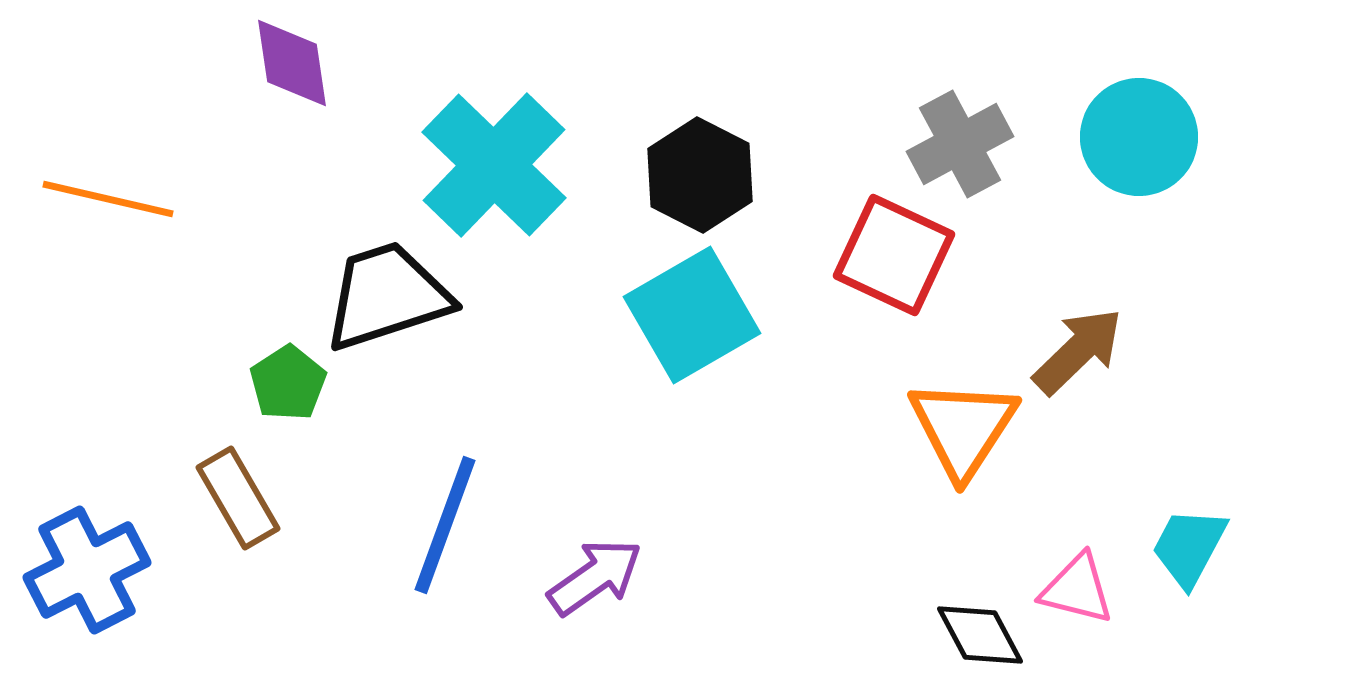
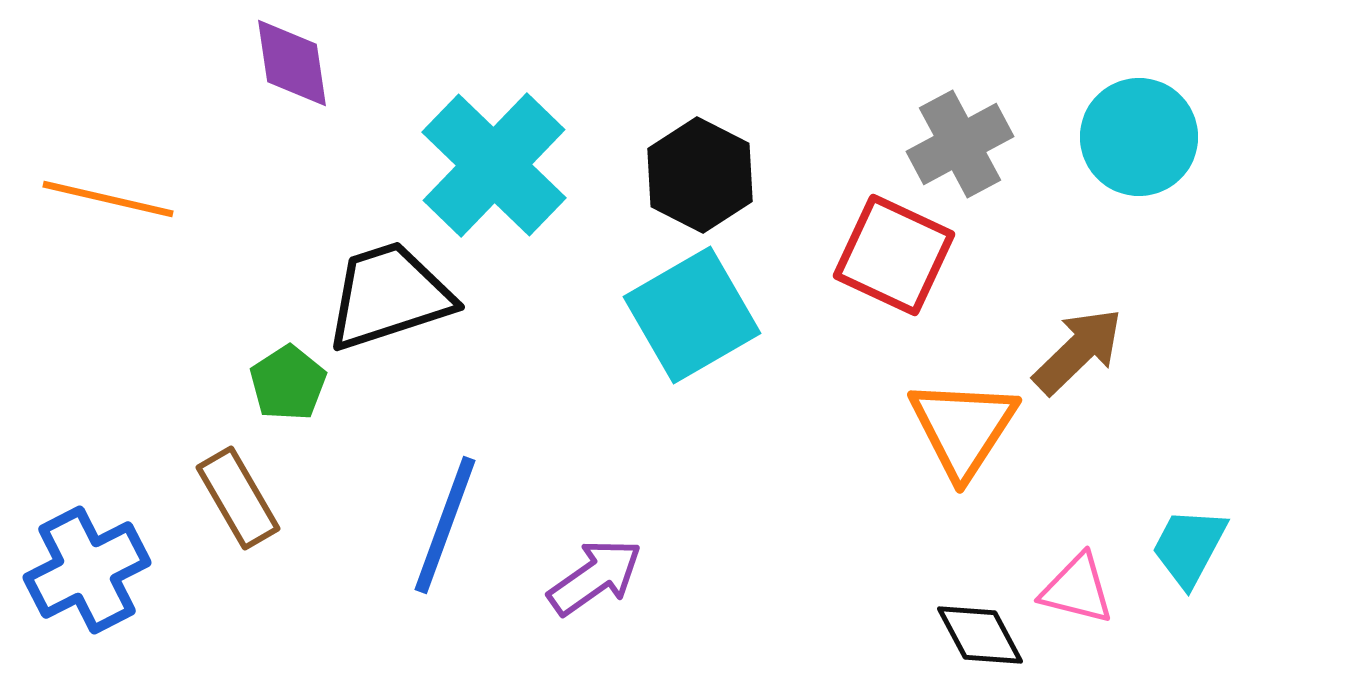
black trapezoid: moved 2 px right
